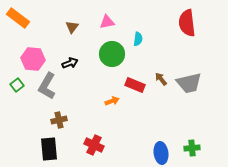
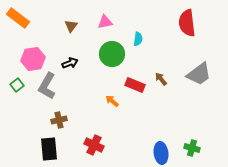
pink triangle: moved 2 px left
brown triangle: moved 1 px left, 1 px up
pink hexagon: rotated 15 degrees counterclockwise
gray trapezoid: moved 10 px right, 9 px up; rotated 24 degrees counterclockwise
orange arrow: rotated 120 degrees counterclockwise
green cross: rotated 21 degrees clockwise
